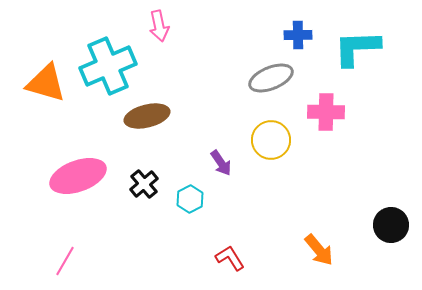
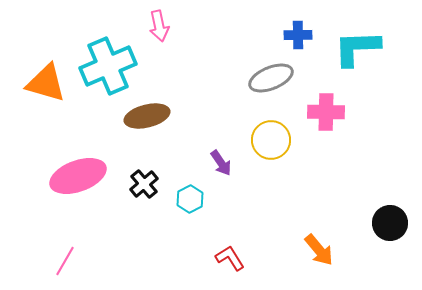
black circle: moved 1 px left, 2 px up
